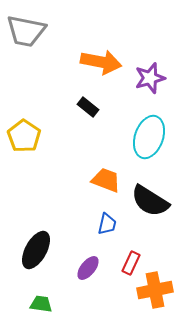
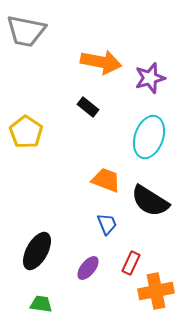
yellow pentagon: moved 2 px right, 4 px up
blue trapezoid: rotated 35 degrees counterclockwise
black ellipse: moved 1 px right, 1 px down
orange cross: moved 1 px right, 1 px down
